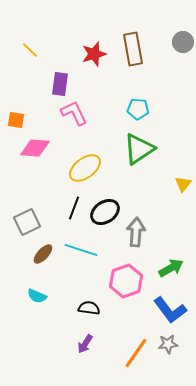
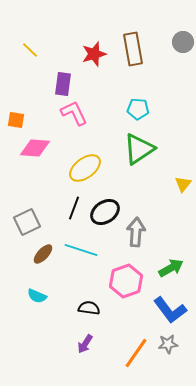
purple rectangle: moved 3 px right
